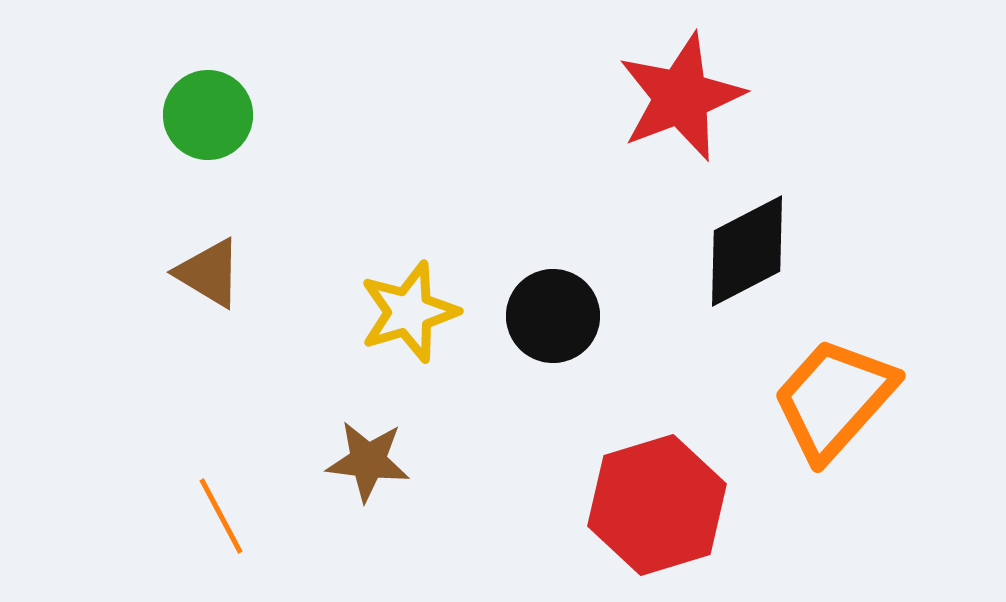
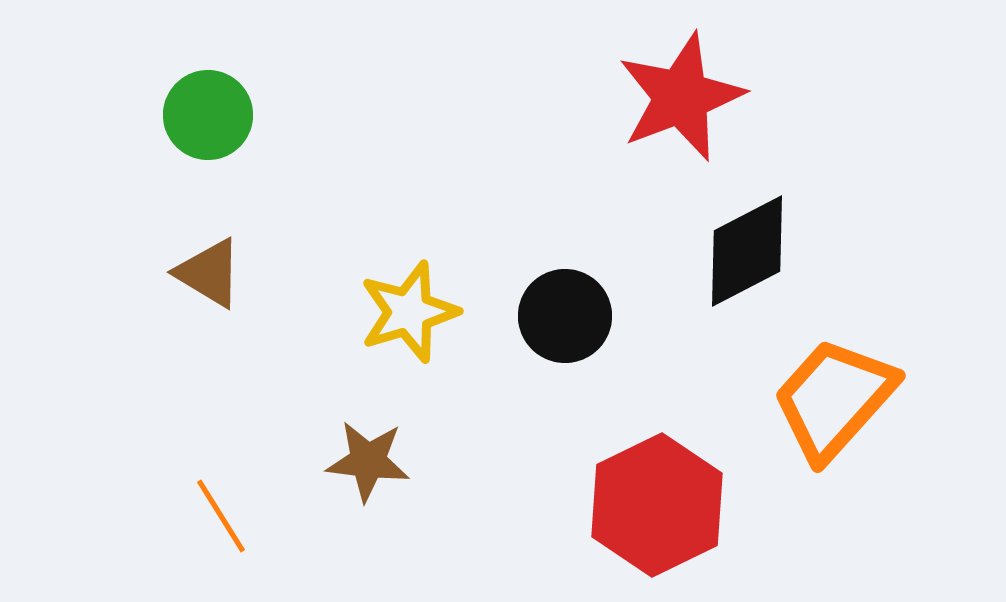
black circle: moved 12 px right
red hexagon: rotated 9 degrees counterclockwise
orange line: rotated 4 degrees counterclockwise
